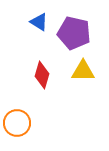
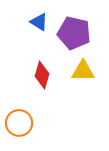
orange circle: moved 2 px right
